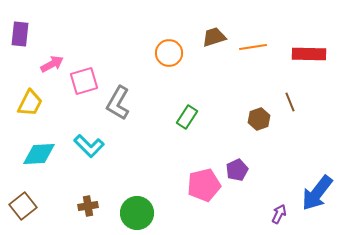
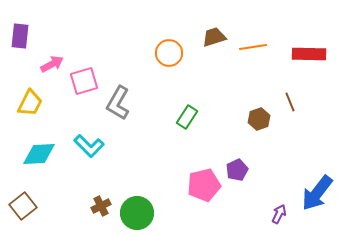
purple rectangle: moved 2 px down
brown cross: moved 13 px right; rotated 18 degrees counterclockwise
